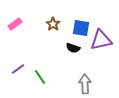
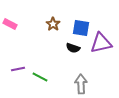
pink rectangle: moved 5 px left; rotated 64 degrees clockwise
purple triangle: moved 3 px down
purple line: rotated 24 degrees clockwise
green line: rotated 28 degrees counterclockwise
gray arrow: moved 4 px left
